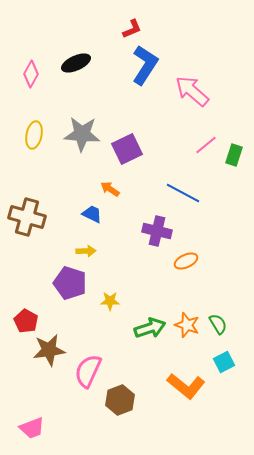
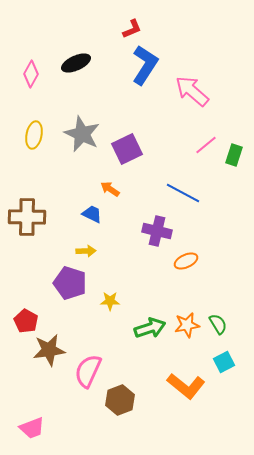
gray star: rotated 21 degrees clockwise
brown cross: rotated 15 degrees counterclockwise
orange star: rotated 30 degrees counterclockwise
